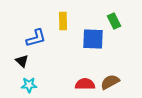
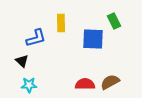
yellow rectangle: moved 2 px left, 2 px down
